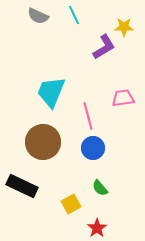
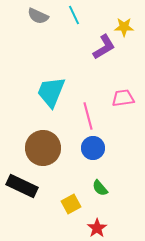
brown circle: moved 6 px down
